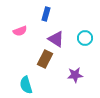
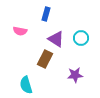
pink semicircle: rotated 32 degrees clockwise
cyan circle: moved 4 px left
